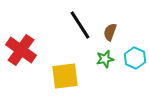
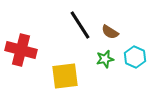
brown semicircle: rotated 78 degrees counterclockwise
red cross: rotated 20 degrees counterclockwise
cyan hexagon: moved 1 px up
